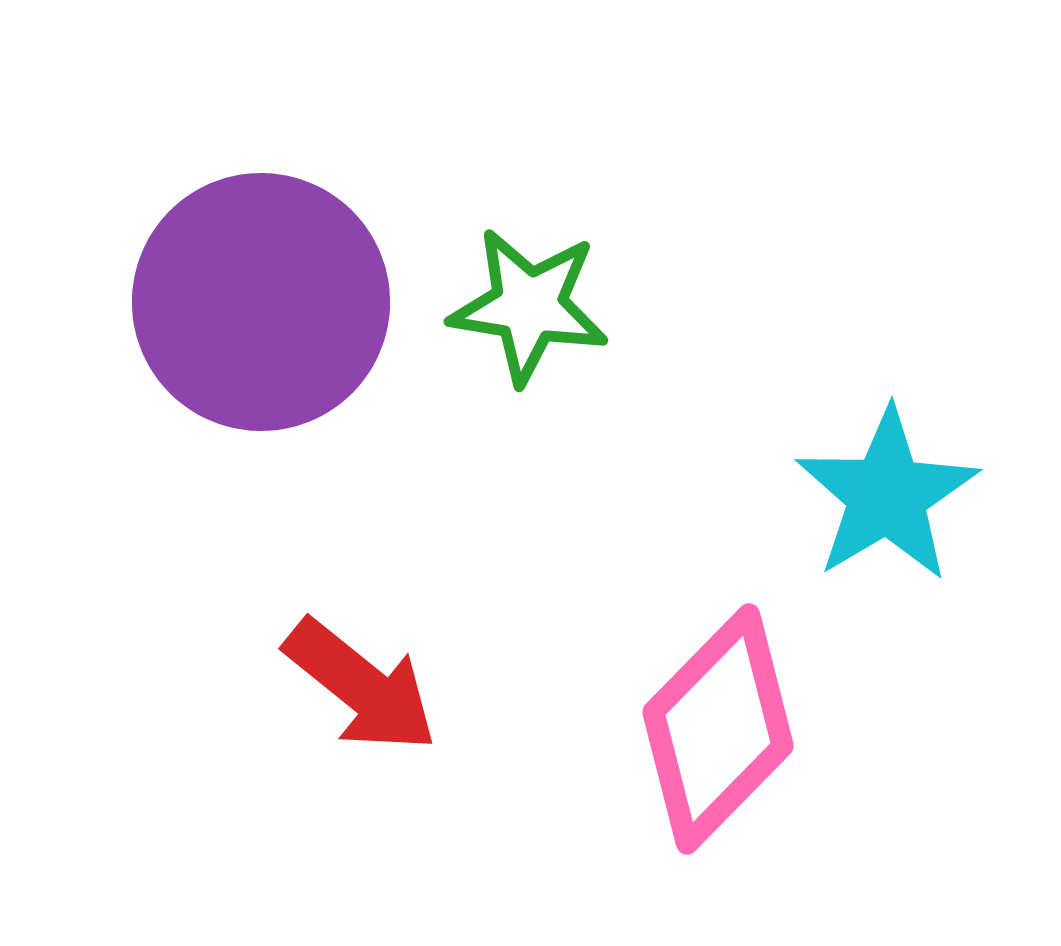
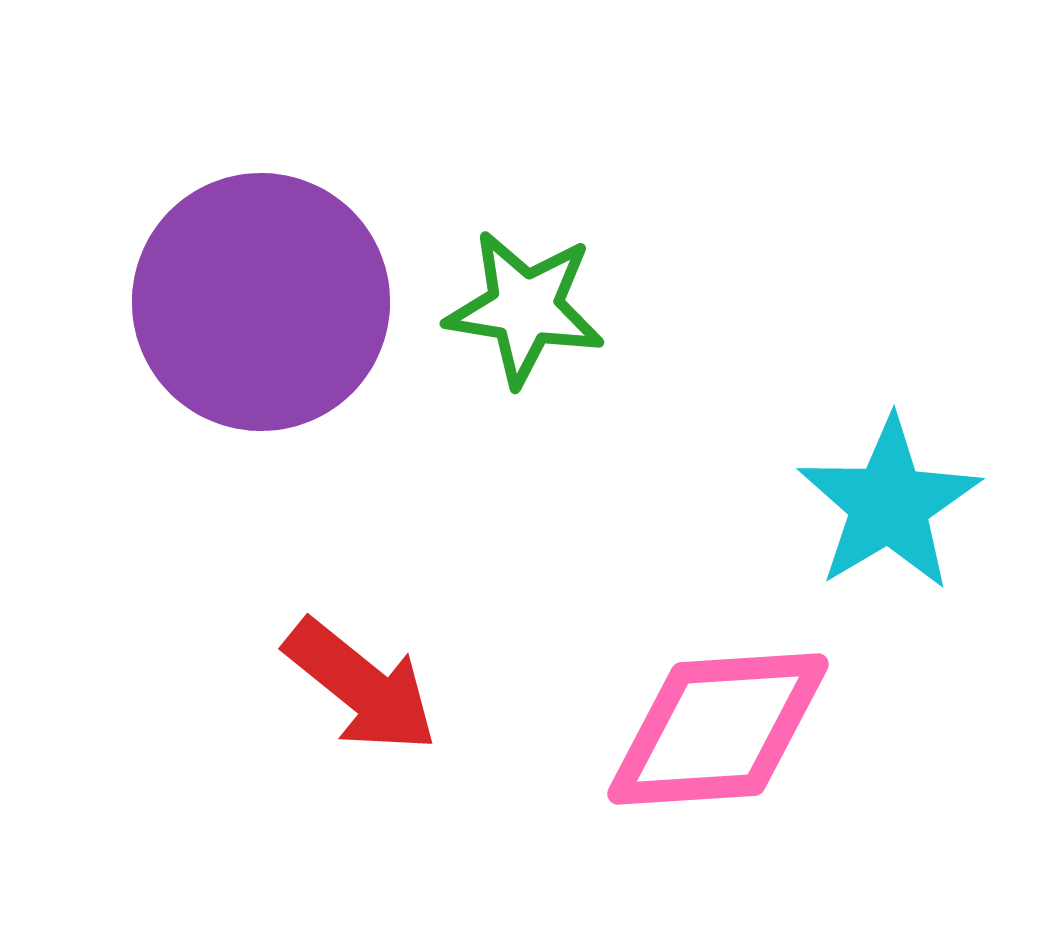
green star: moved 4 px left, 2 px down
cyan star: moved 2 px right, 9 px down
pink diamond: rotated 42 degrees clockwise
